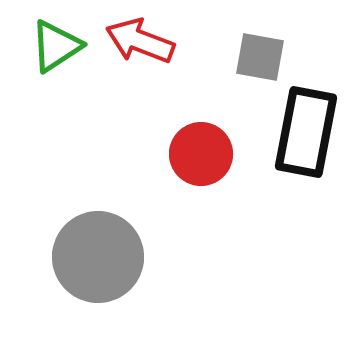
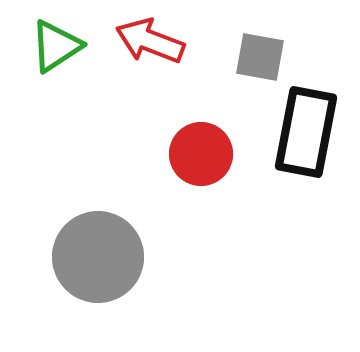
red arrow: moved 10 px right
